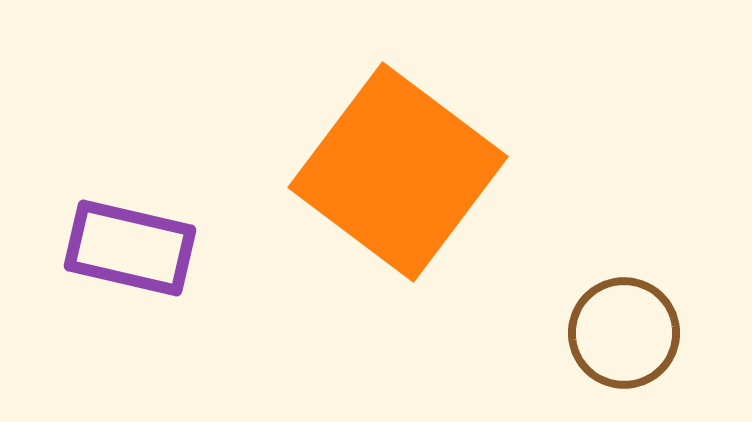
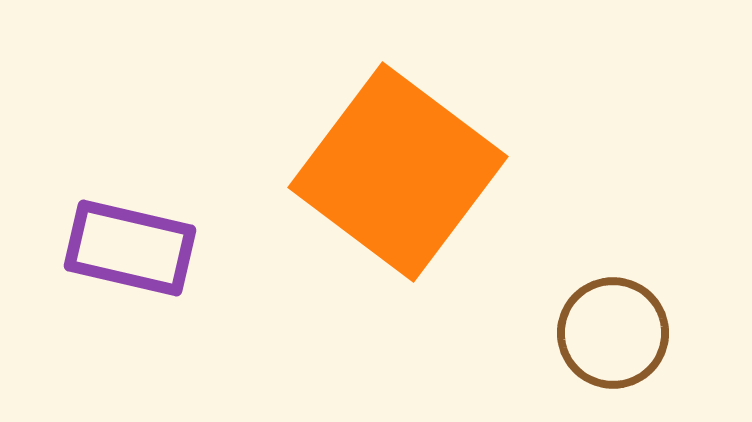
brown circle: moved 11 px left
